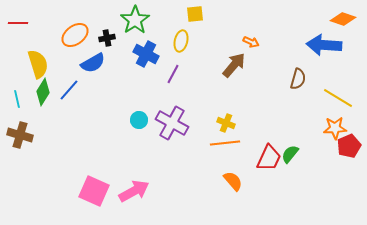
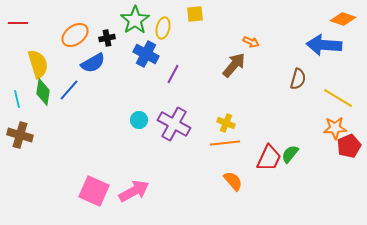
yellow ellipse: moved 18 px left, 13 px up
green diamond: rotated 24 degrees counterclockwise
purple cross: moved 2 px right, 1 px down
